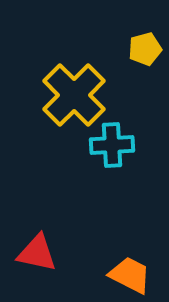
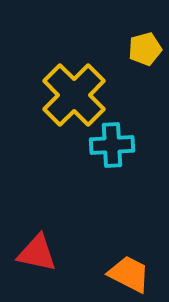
orange trapezoid: moved 1 px left, 1 px up
